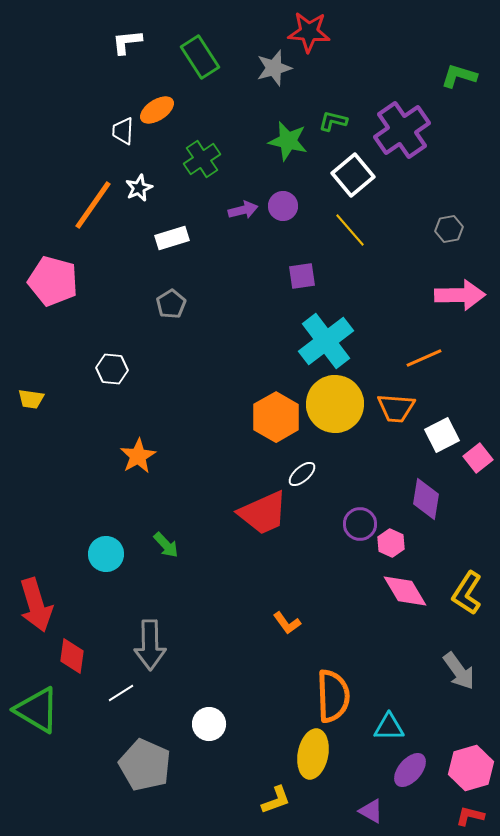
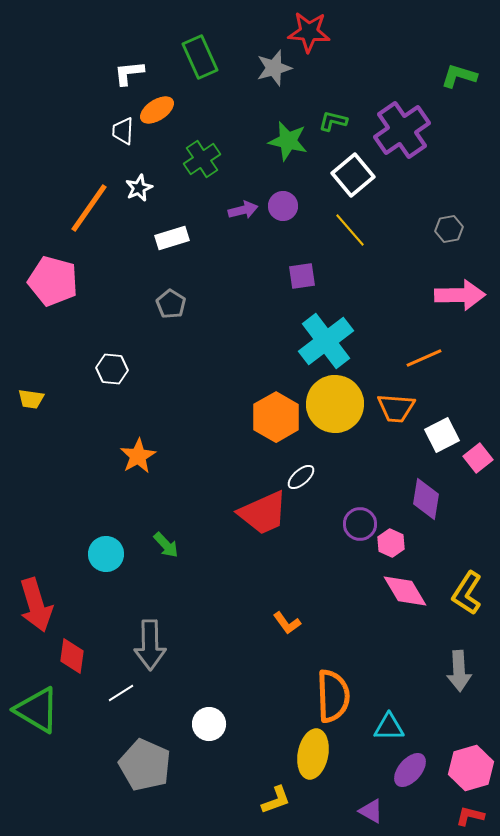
white L-shape at (127, 42): moved 2 px right, 31 px down
green rectangle at (200, 57): rotated 9 degrees clockwise
orange line at (93, 205): moved 4 px left, 3 px down
gray pentagon at (171, 304): rotated 8 degrees counterclockwise
white ellipse at (302, 474): moved 1 px left, 3 px down
gray arrow at (459, 671): rotated 33 degrees clockwise
